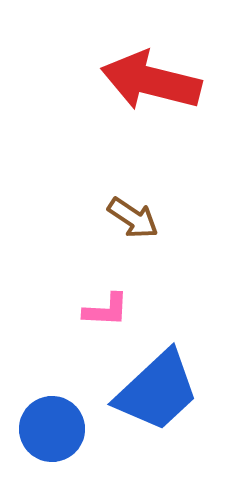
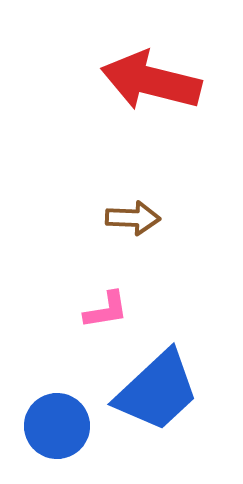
brown arrow: rotated 32 degrees counterclockwise
pink L-shape: rotated 12 degrees counterclockwise
blue circle: moved 5 px right, 3 px up
